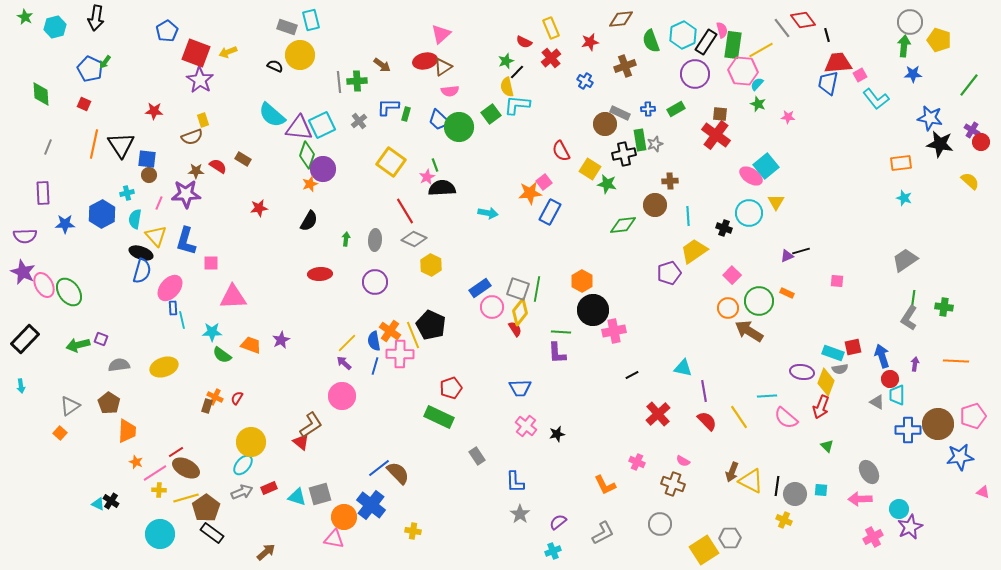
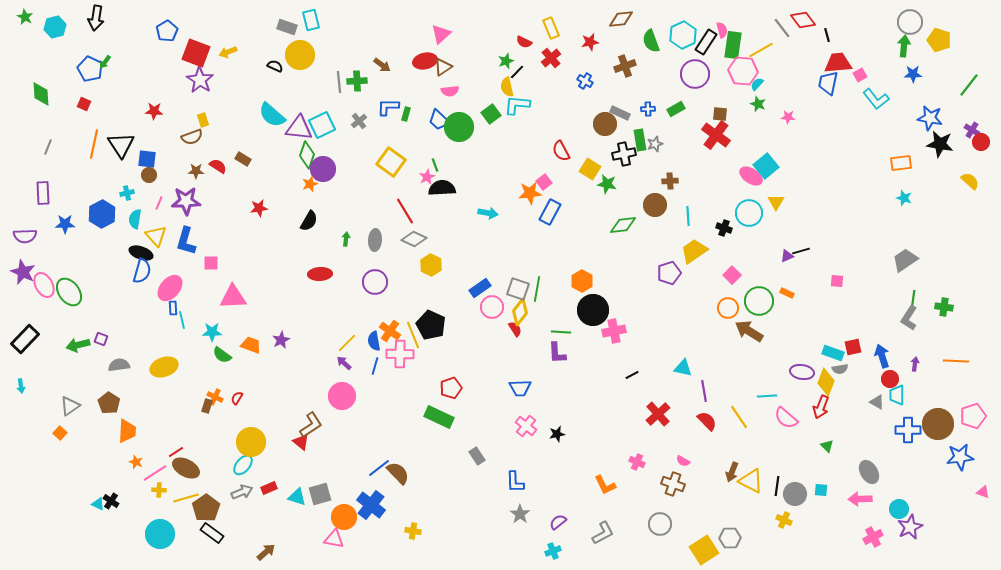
purple star at (186, 194): moved 7 px down
